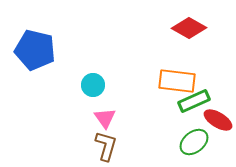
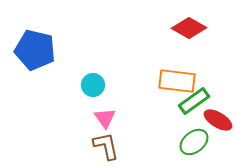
green rectangle: rotated 12 degrees counterclockwise
brown L-shape: rotated 28 degrees counterclockwise
